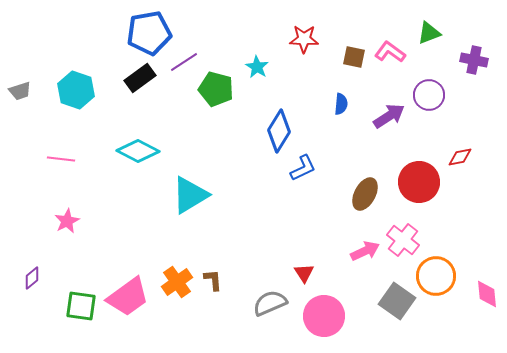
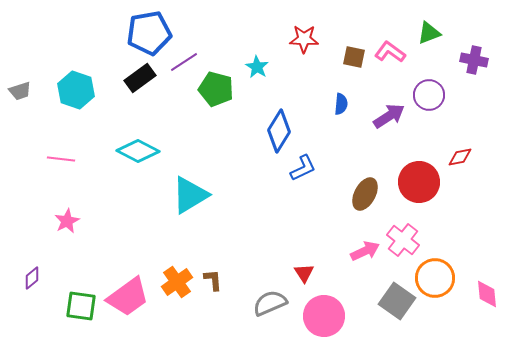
orange circle: moved 1 px left, 2 px down
